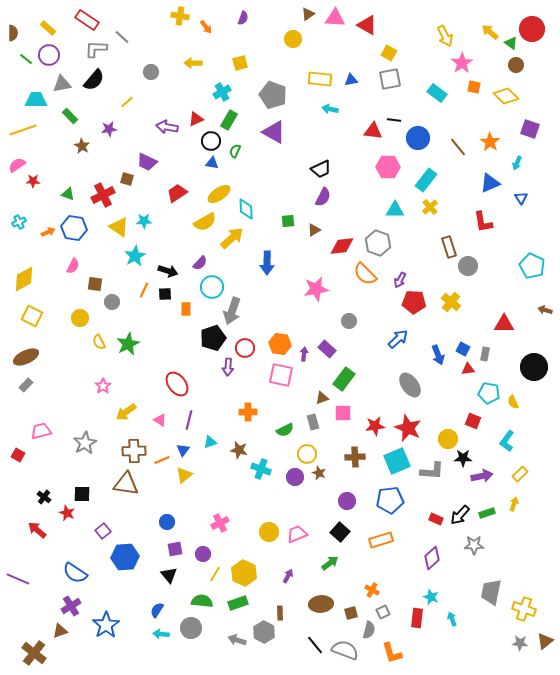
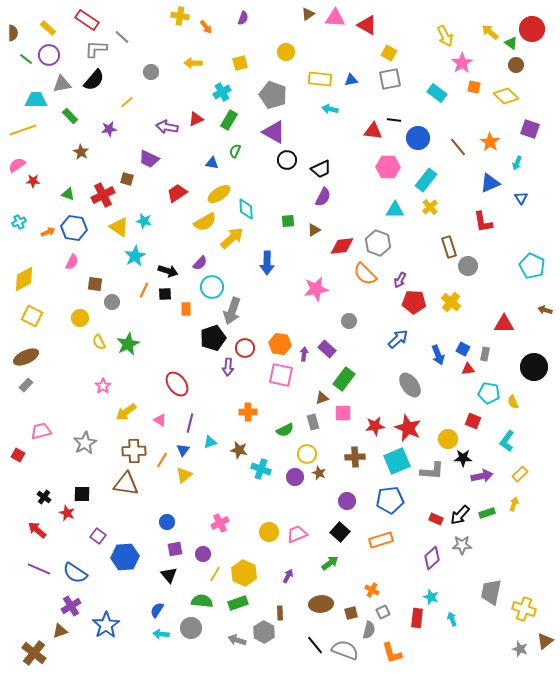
yellow circle at (293, 39): moved 7 px left, 13 px down
black circle at (211, 141): moved 76 px right, 19 px down
brown star at (82, 146): moved 1 px left, 6 px down
purple trapezoid at (147, 162): moved 2 px right, 3 px up
cyan star at (144, 221): rotated 14 degrees clockwise
pink semicircle at (73, 266): moved 1 px left, 4 px up
purple line at (189, 420): moved 1 px right, 3 px down
orange line at (162, 460): rotated 35 degrees counterclockwise
purple square at (103, 531): moved 5 px left, 5 px down; rotated 14 degrees counterclockwise
gray star at (474, 545): moved 12 px left
purple line at (18, 579): moved 21 px right, 10 px up
gray star at (520, 643): moved 6 px down; rotated 14 degrees clockwise
